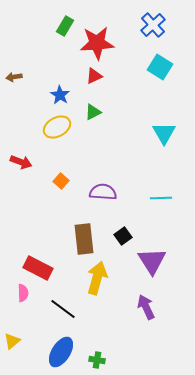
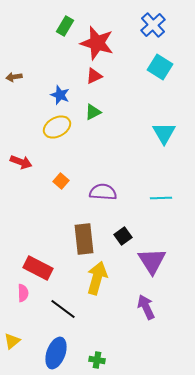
red star: rotated 20 degrees clockwise
blue star: rotated 12 degrees counterclockwise
blue ellipse: moved 5 px left, 1 px down; rotated 12 degrees counterclockwise
